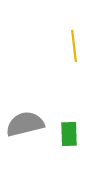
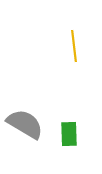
gray semicircle: rotated 45 degrees clockwise
